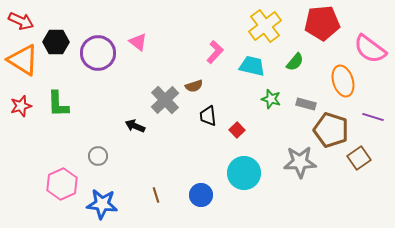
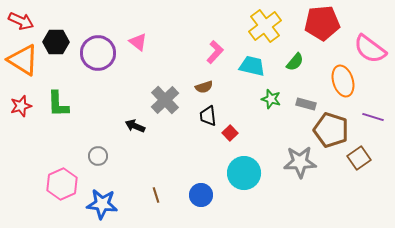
brown semicircle: moved 10 px right, 1 px down
red square: moved 7 px left, 3 px down
